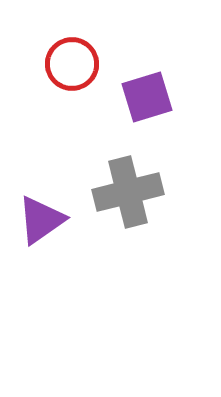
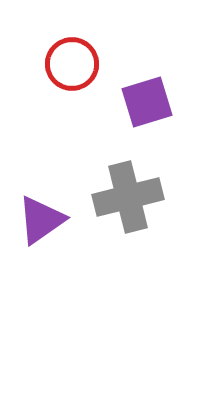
purple square: moved 5 px down
gray cross: moved 5 px down
